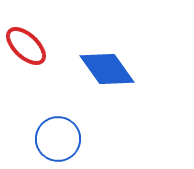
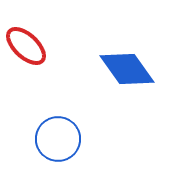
blue diamond: moved 20 px right
